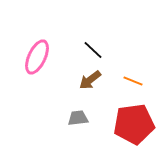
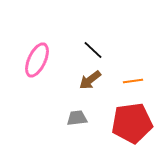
pink ellipse: moved 3 px down
orange line: rotated 30 degrees counterclockwise
gray trapezoid: moved 1 px left
red pentagon: moved 2 px left, 1 px up
